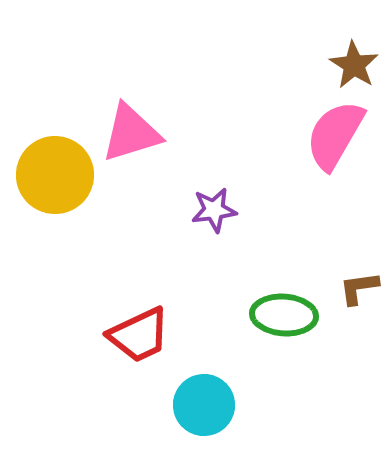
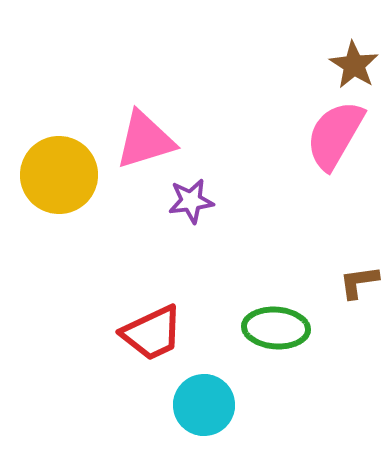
pink triangle: moved 14 px right, 7 px down
yellow circle: moved 4 px right
purple star: moved 23 px left, 9 px up
brown L-shape: moved 6 px up
green ellipse: moved 8 px left, 13 px down
red trapezoid: moved 13 px right, 2 px up
